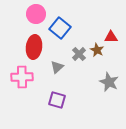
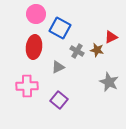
blue square: rotated 10 degrees counterclockwise
red triangle: rotated 24 degrees counterclockwise
brown star: rotated 16 degrees counterclockwise
gray cross: moved 2 px left, 3 px up; rotated 16 degrees counterclockwise
gray triangle: moved 1 px right; rotated 16 degrees clockwise
pink cross: moved 5 px right, 9 px down
purple square: moved 2 px right; rotated 24 degrees clockwise
